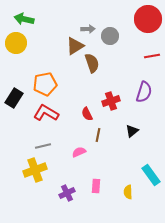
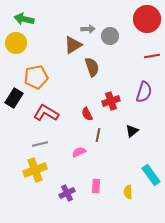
red circle: moved 1 px left
brown triangle: moved 2 px left, 1 px up
brown semicircle: moved 4 px down
orange pentagon: moved 9 px left, 7 px up
gray line: moved 3 px left, 2 px up
